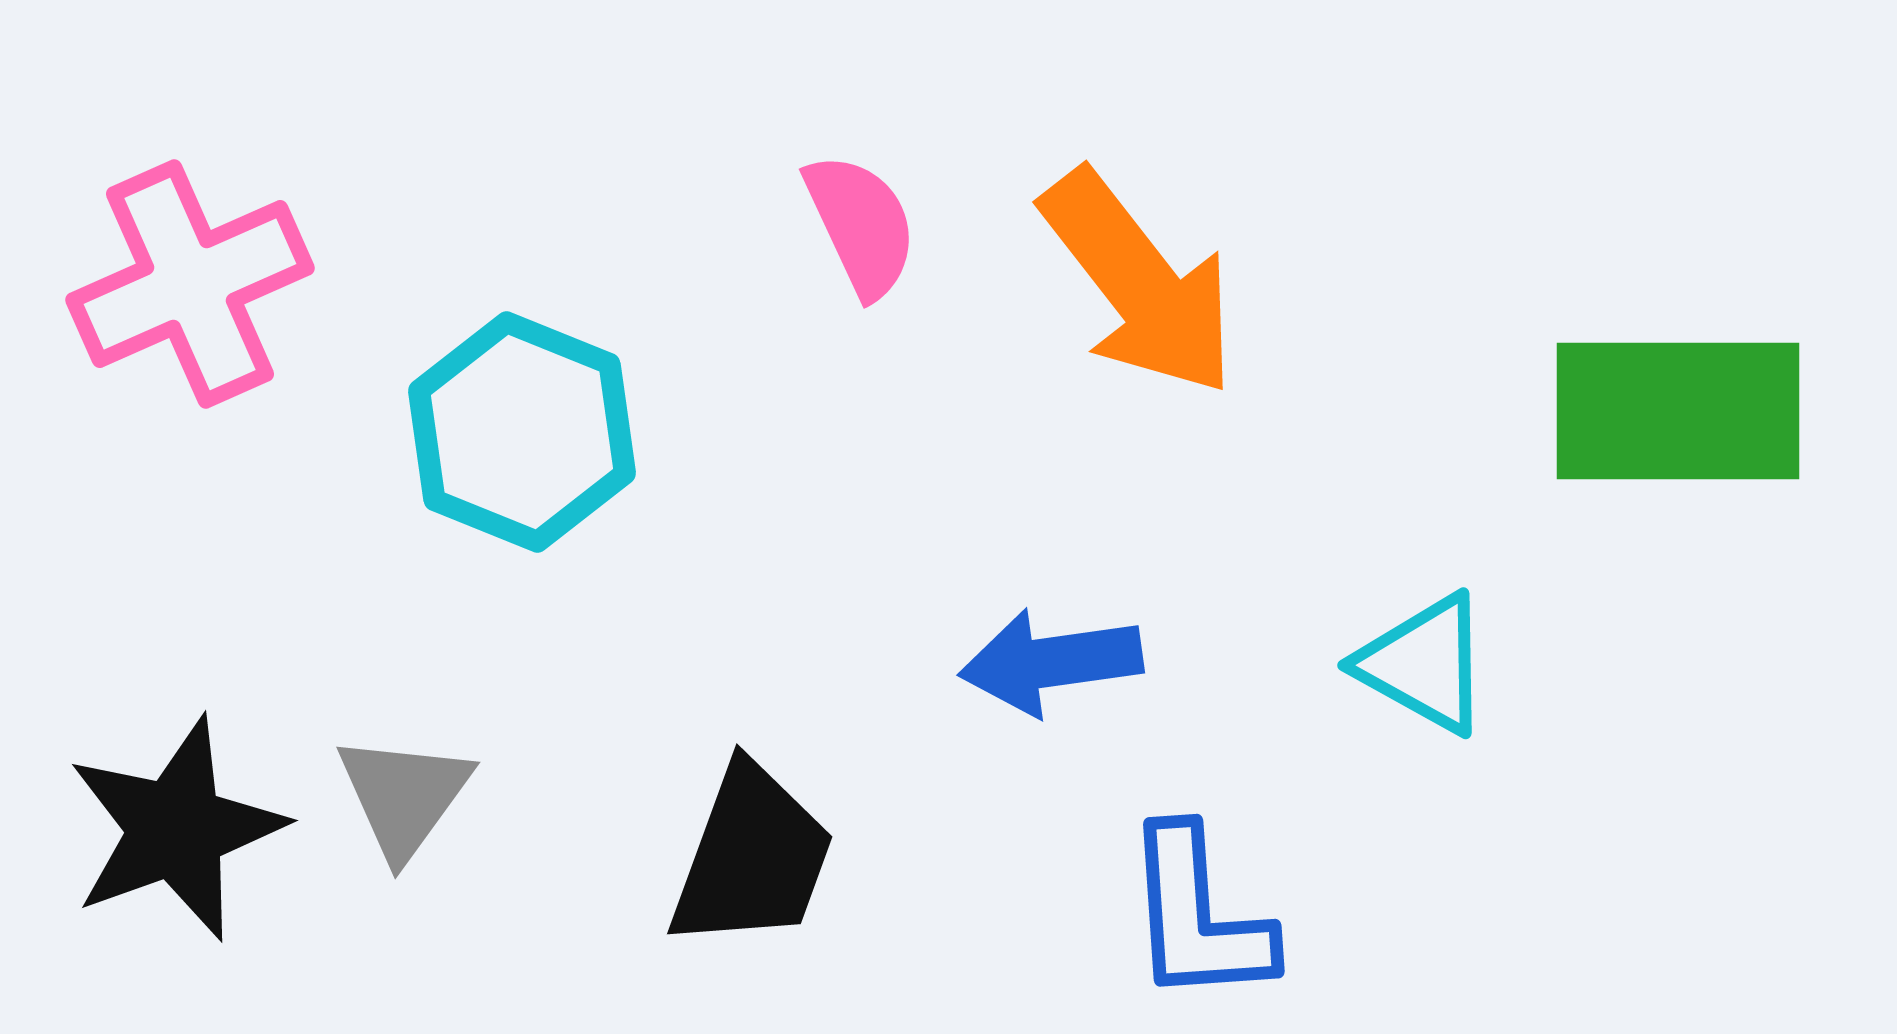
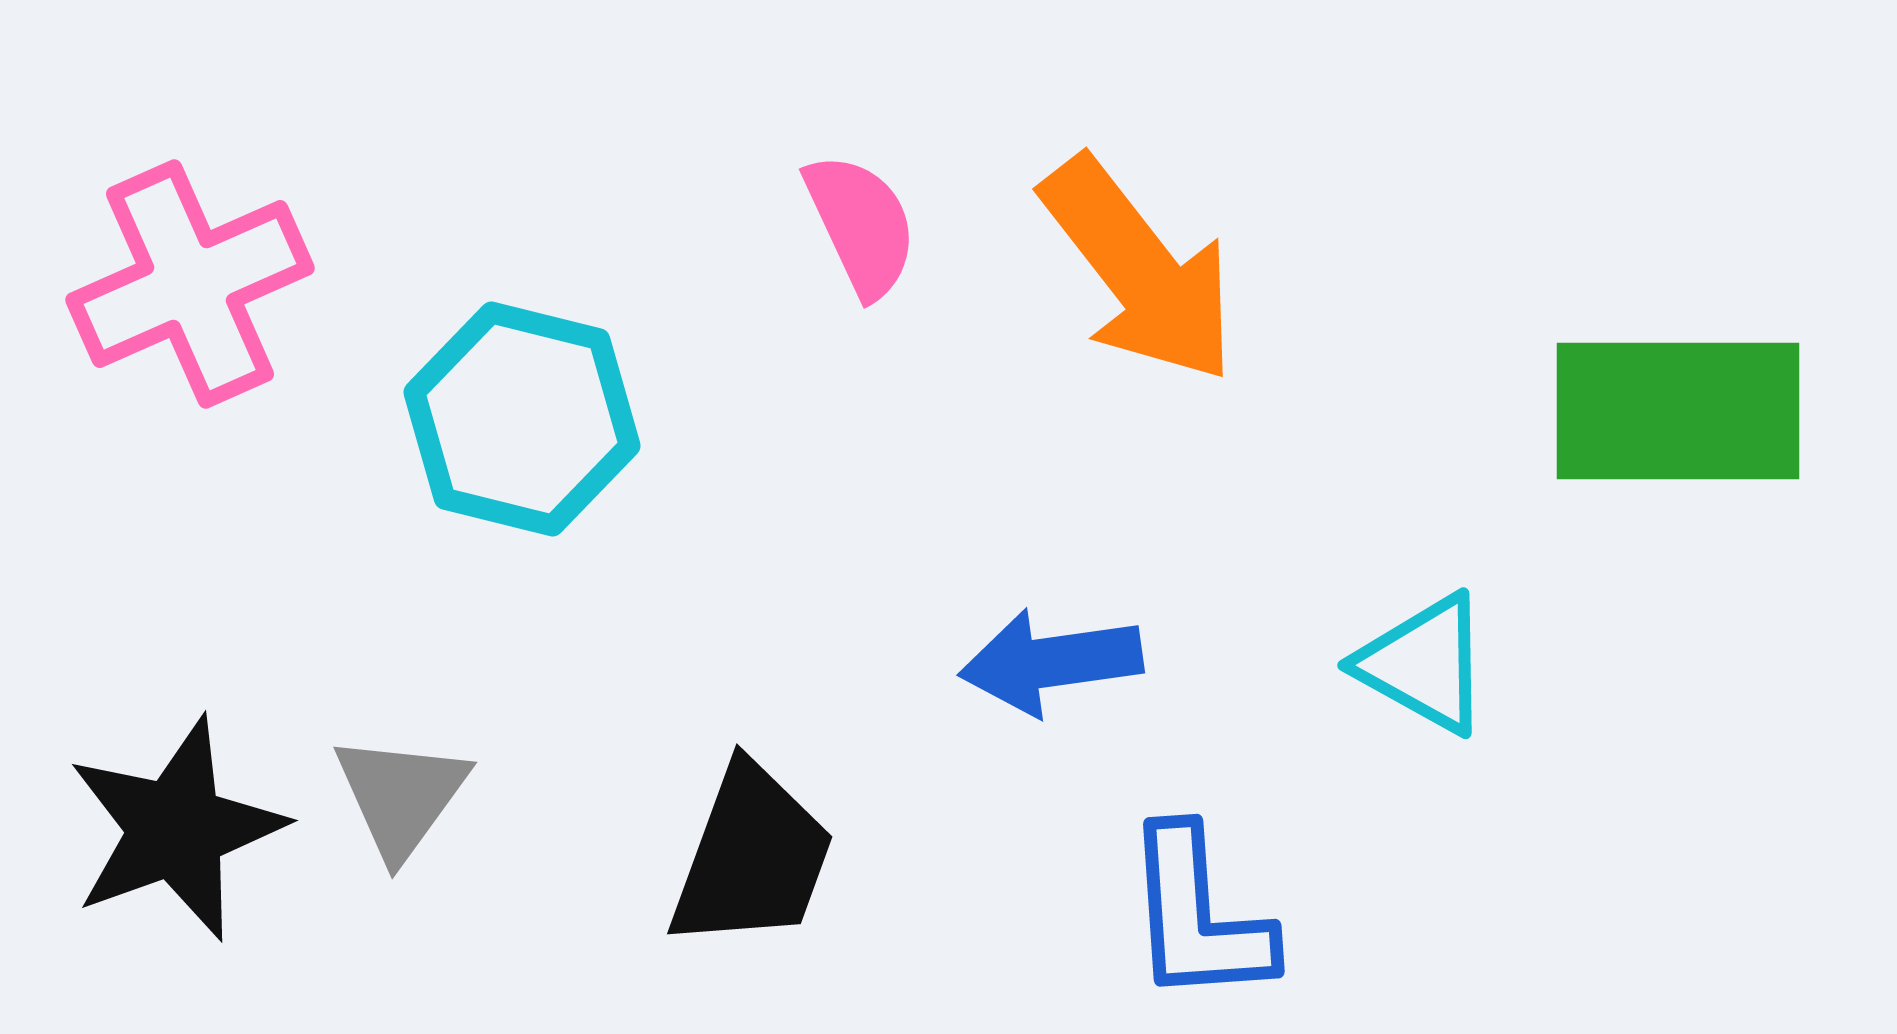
orange arrow: moved 13 px up
cyan hexagon: moved 13 px up; rotated 8 degrees counterclockwise
gray triangle: moved 3 px left
